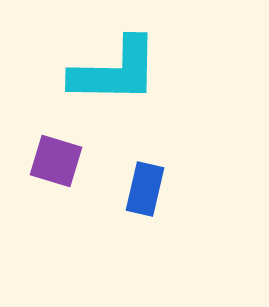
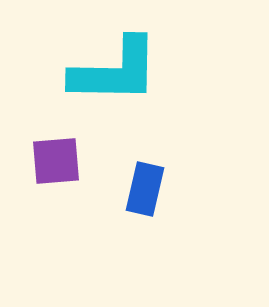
purple square: rotated 22 degrees counterclockwise
